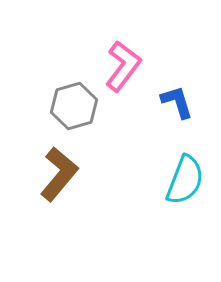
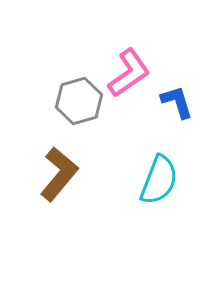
pink L-shape: moved 6 px right, 7 px down; rotated 18 degrees clockwise
gray hexagon: moved 5 px right, 5 px up
cyan semicircle: moved 26 px left
